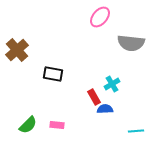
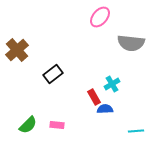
black rectangle: rotated 48 degrees counterclockwise
